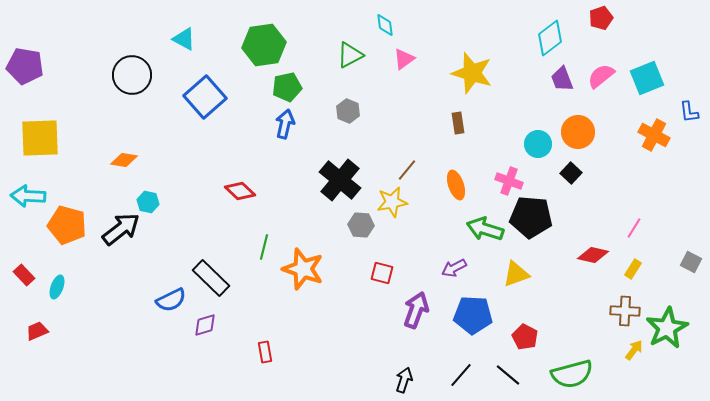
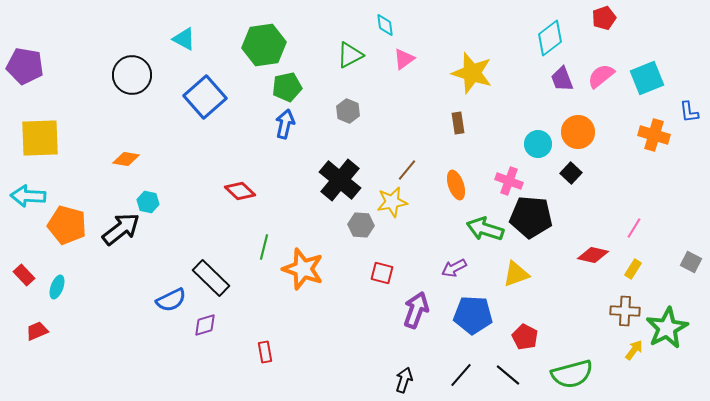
red pentagon at (601, 18): moved 3 px right
orange cross at (654, 135): rotated 12 degrees counterclockwise
orange diamond at (124, 160): moved 2 px right, 1 px up
